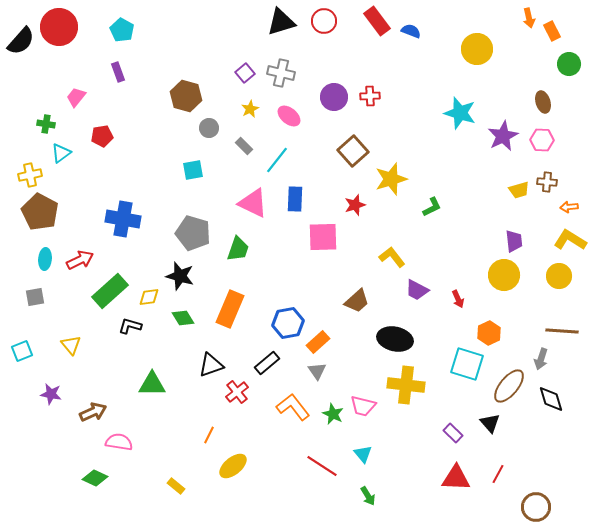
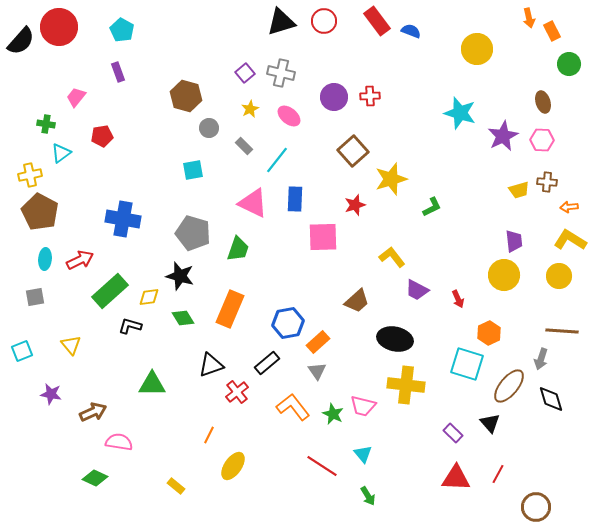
yellow ellipse at (233, 466): rotated 16 degrees counterclockwise
